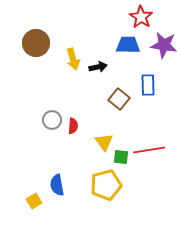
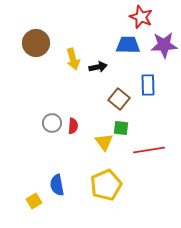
red star: rotated 10 degrees counterclockwise
purple star: rotated 12 degrees counterclockwise
gray circle: moved 3 px down
green square: moved 29 px up
yellow pentagon: rotated 8 degrees counterclockwise
